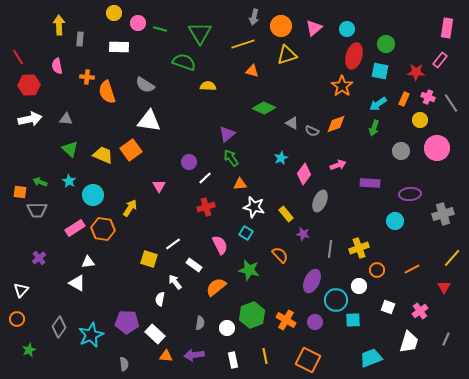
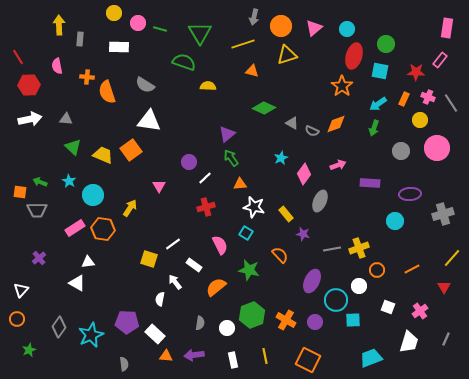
green triangle at (70, 149): moved 3 px right, 2 px up
gray line at (330, 249): moved 2 px right; rotated 72 degrees clockwise
